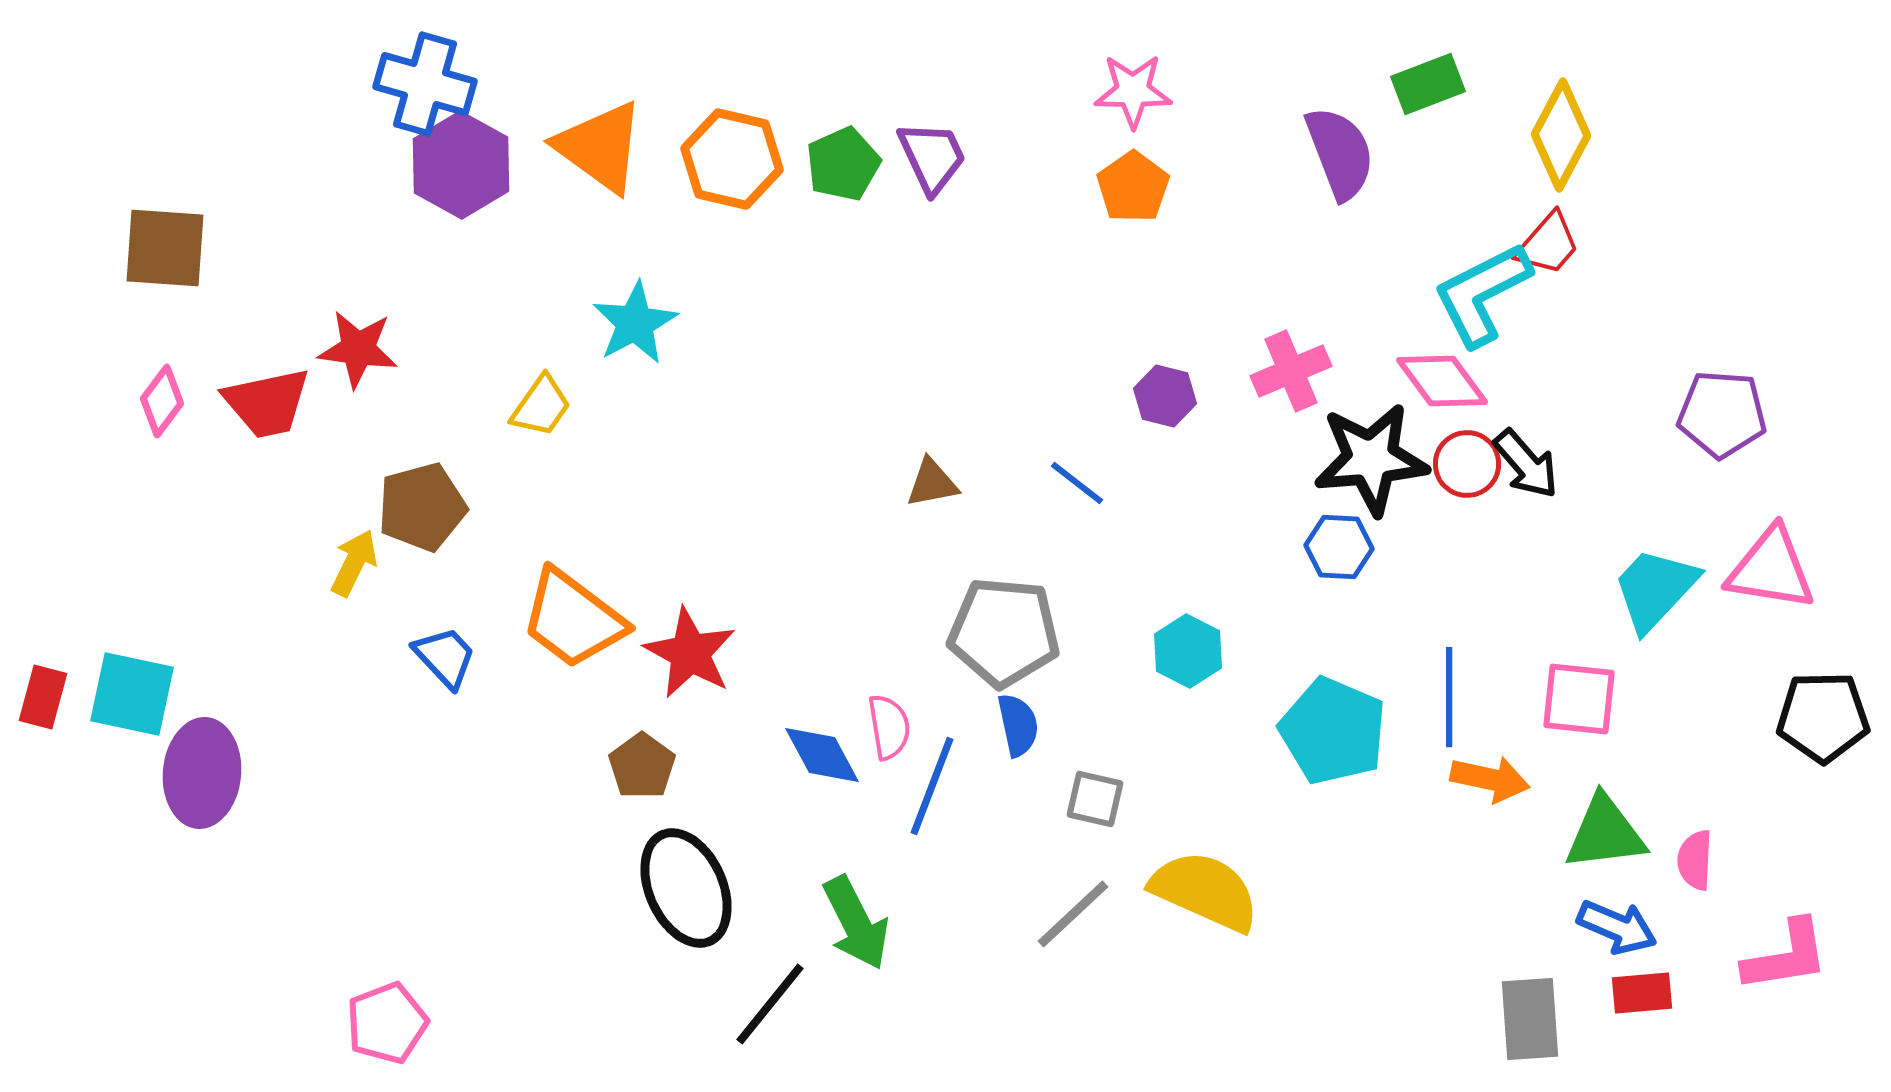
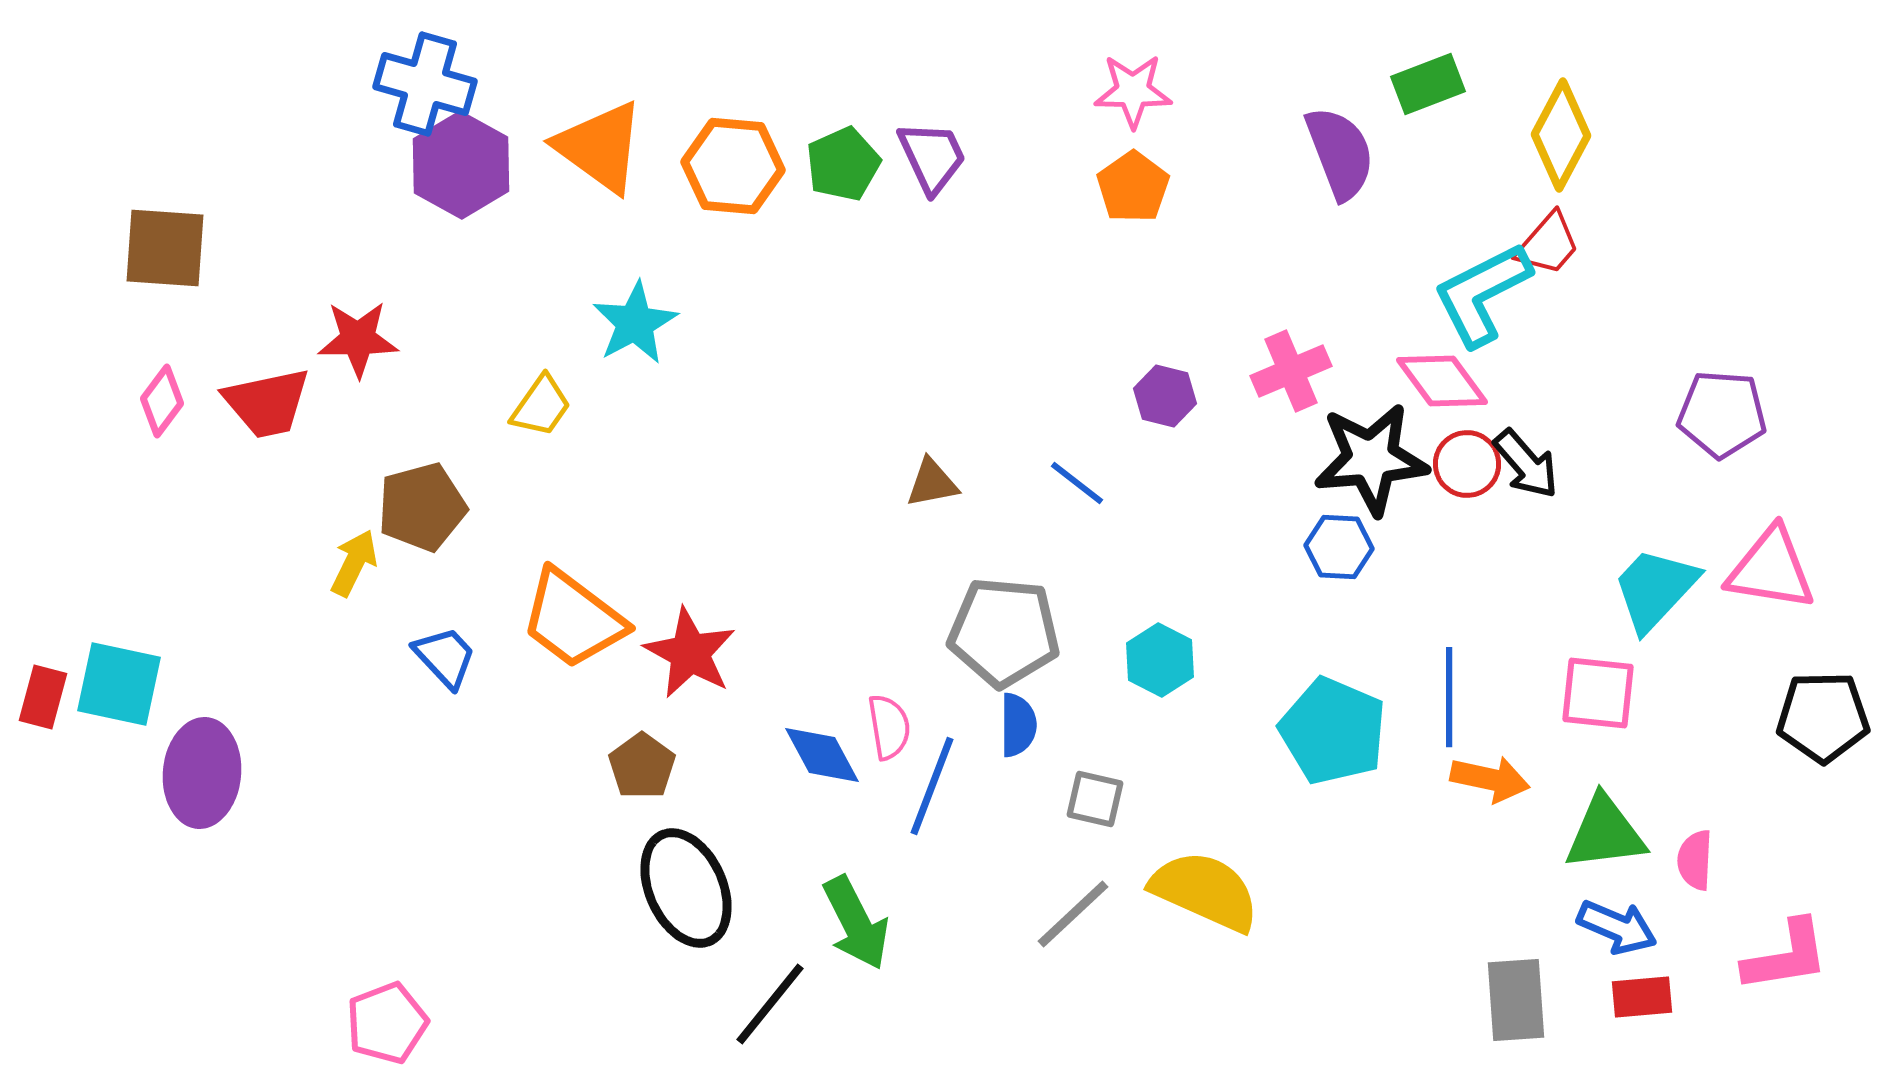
orange hexagon at (732, 159): moved 1 px right, 7 px down; rotated 8 degrees counterclockwise
red star at (358, 349): moved 10 px up; rotated 8 degrees counterclockwise
cyan hexagon at (1188, 651): moved 28 px left, 9 px down
cyan square at (132, 694): moved 13 px left, 10 px up
pink square at (1579, 699): moved 19 px right, 6 px up
blue semicircle at (1018, 725): rotated 12 degrees clockwise
red rectangle at (1642, 993): moved 4 px down
gray rectangle at (1530, 1019): moved 14 px left, 19 px up
